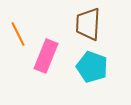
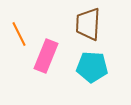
orange line: moved 1 px right
cyan pentagon: rotated 16 degrees counterclockwise
